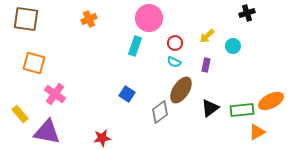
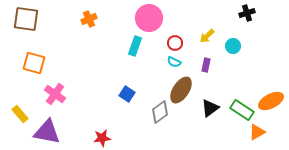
green rectangle: rotated 40 degrees clockwise
